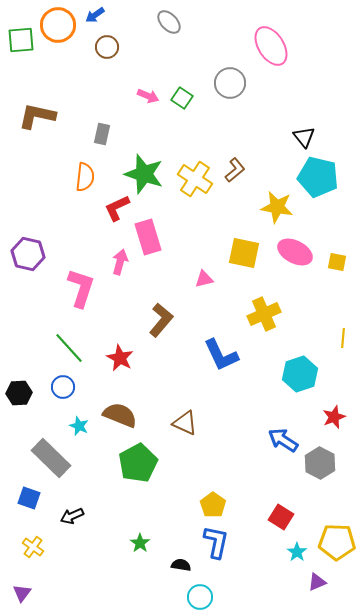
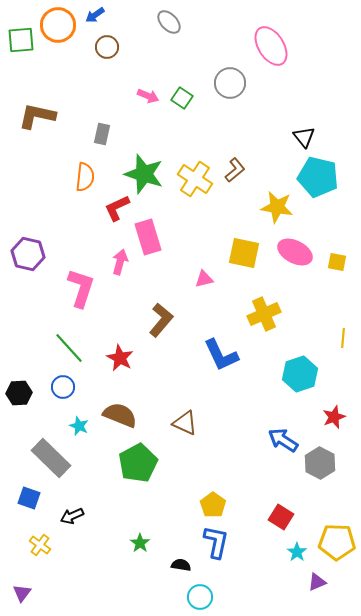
yellow cross at (33, 547): moved 7 px right, 2 px up
